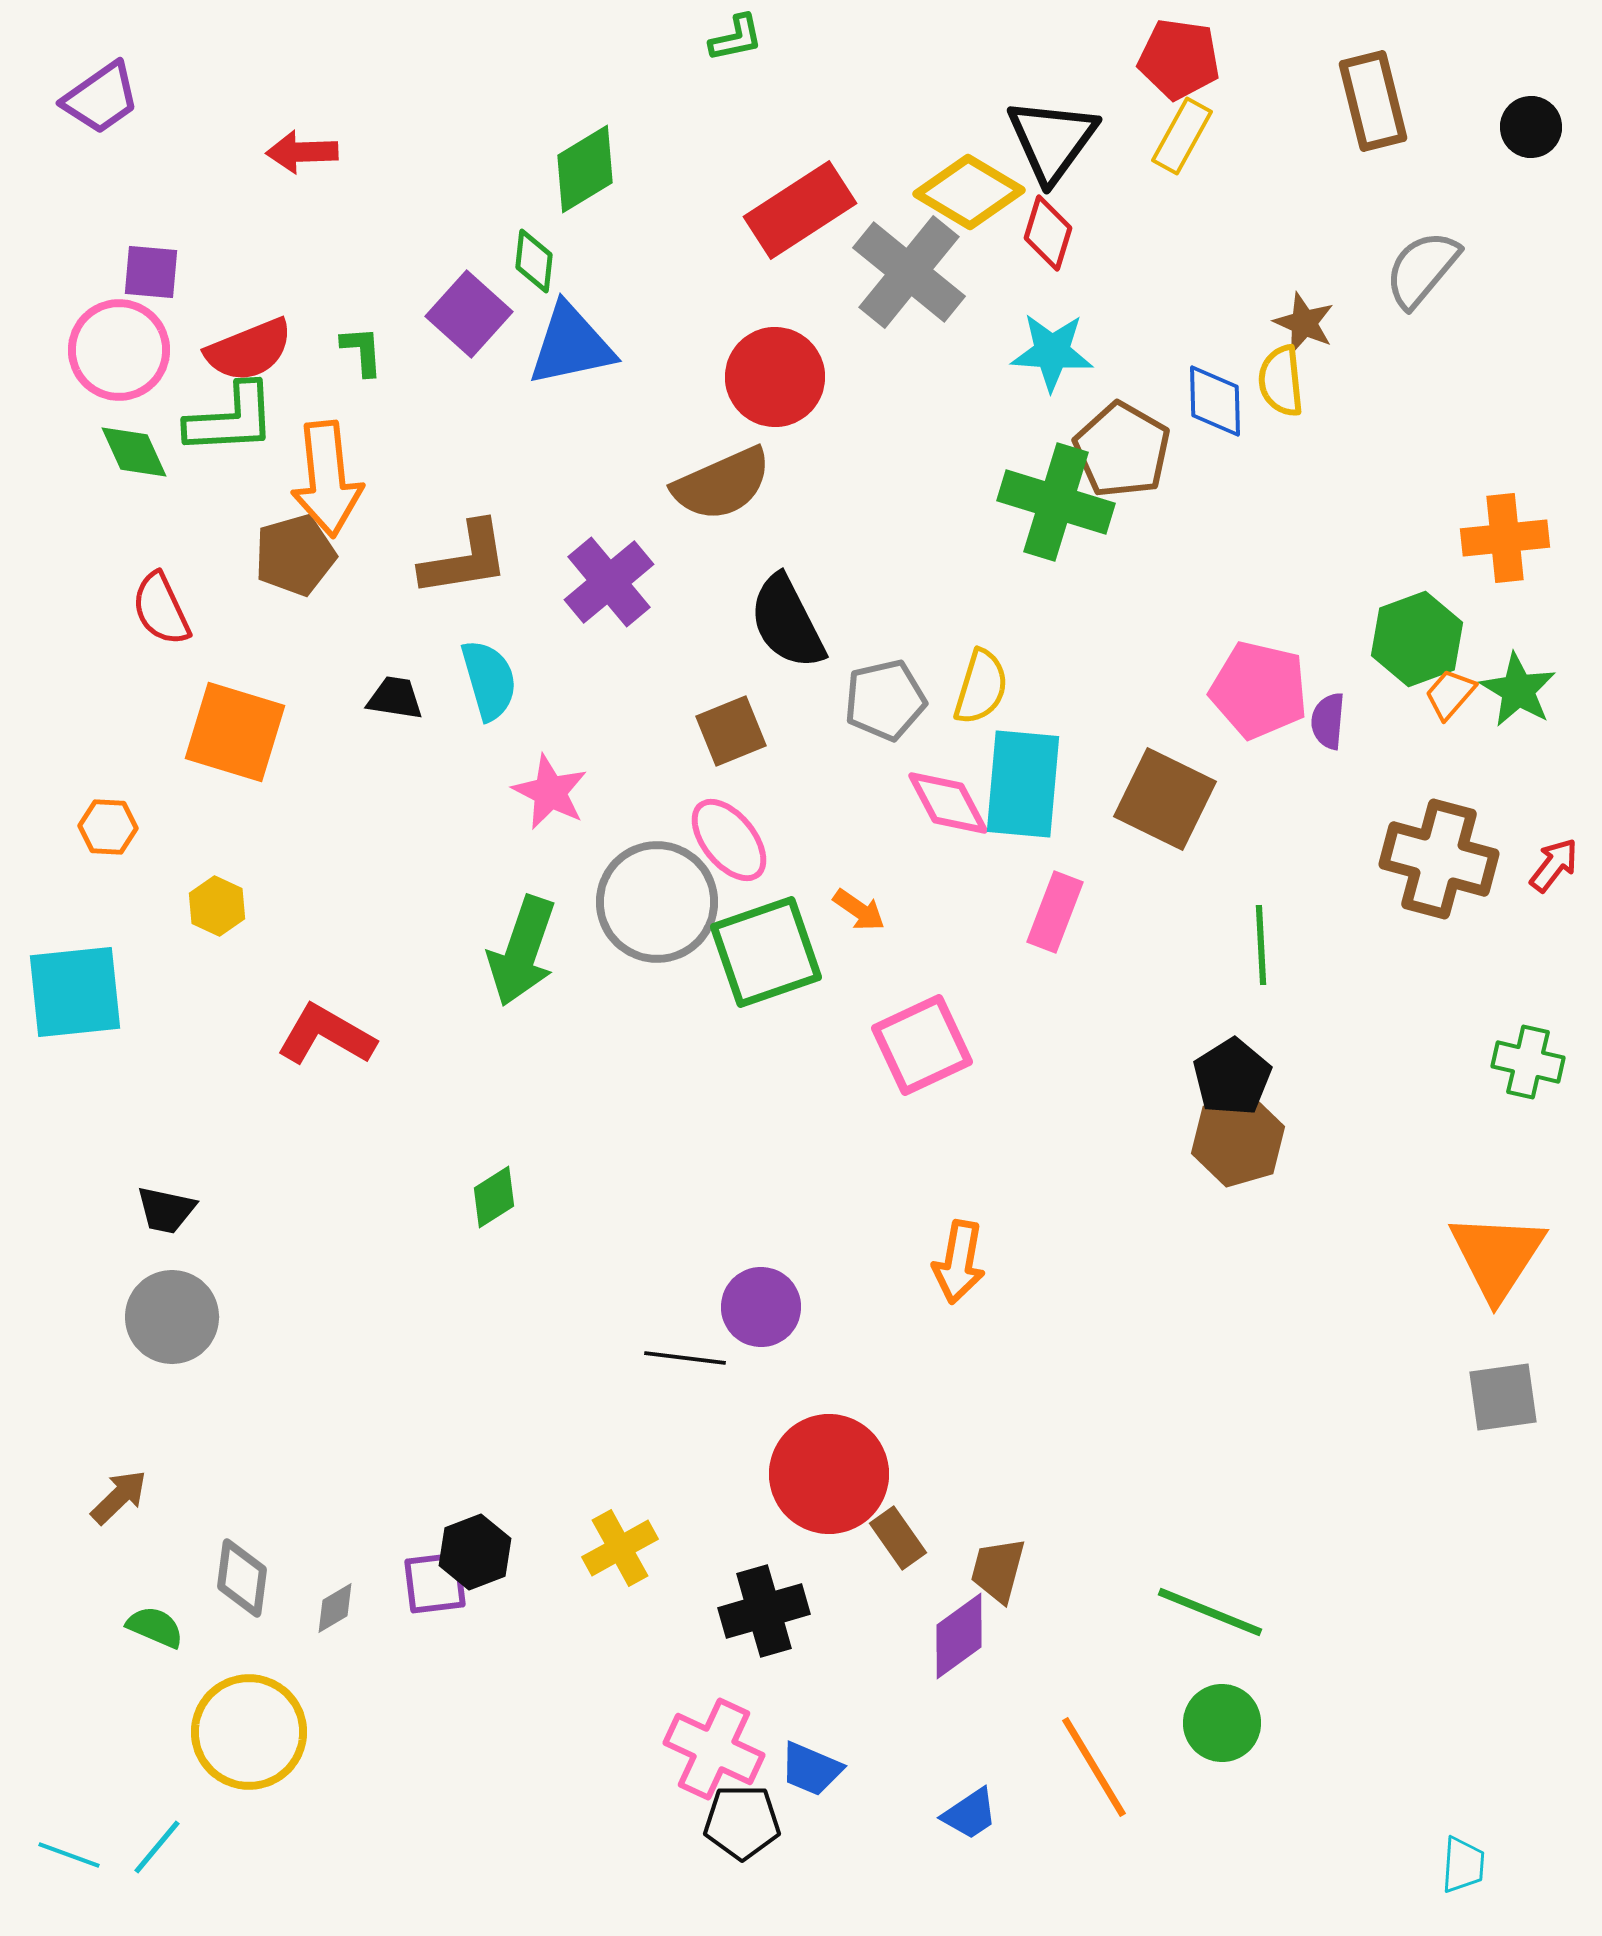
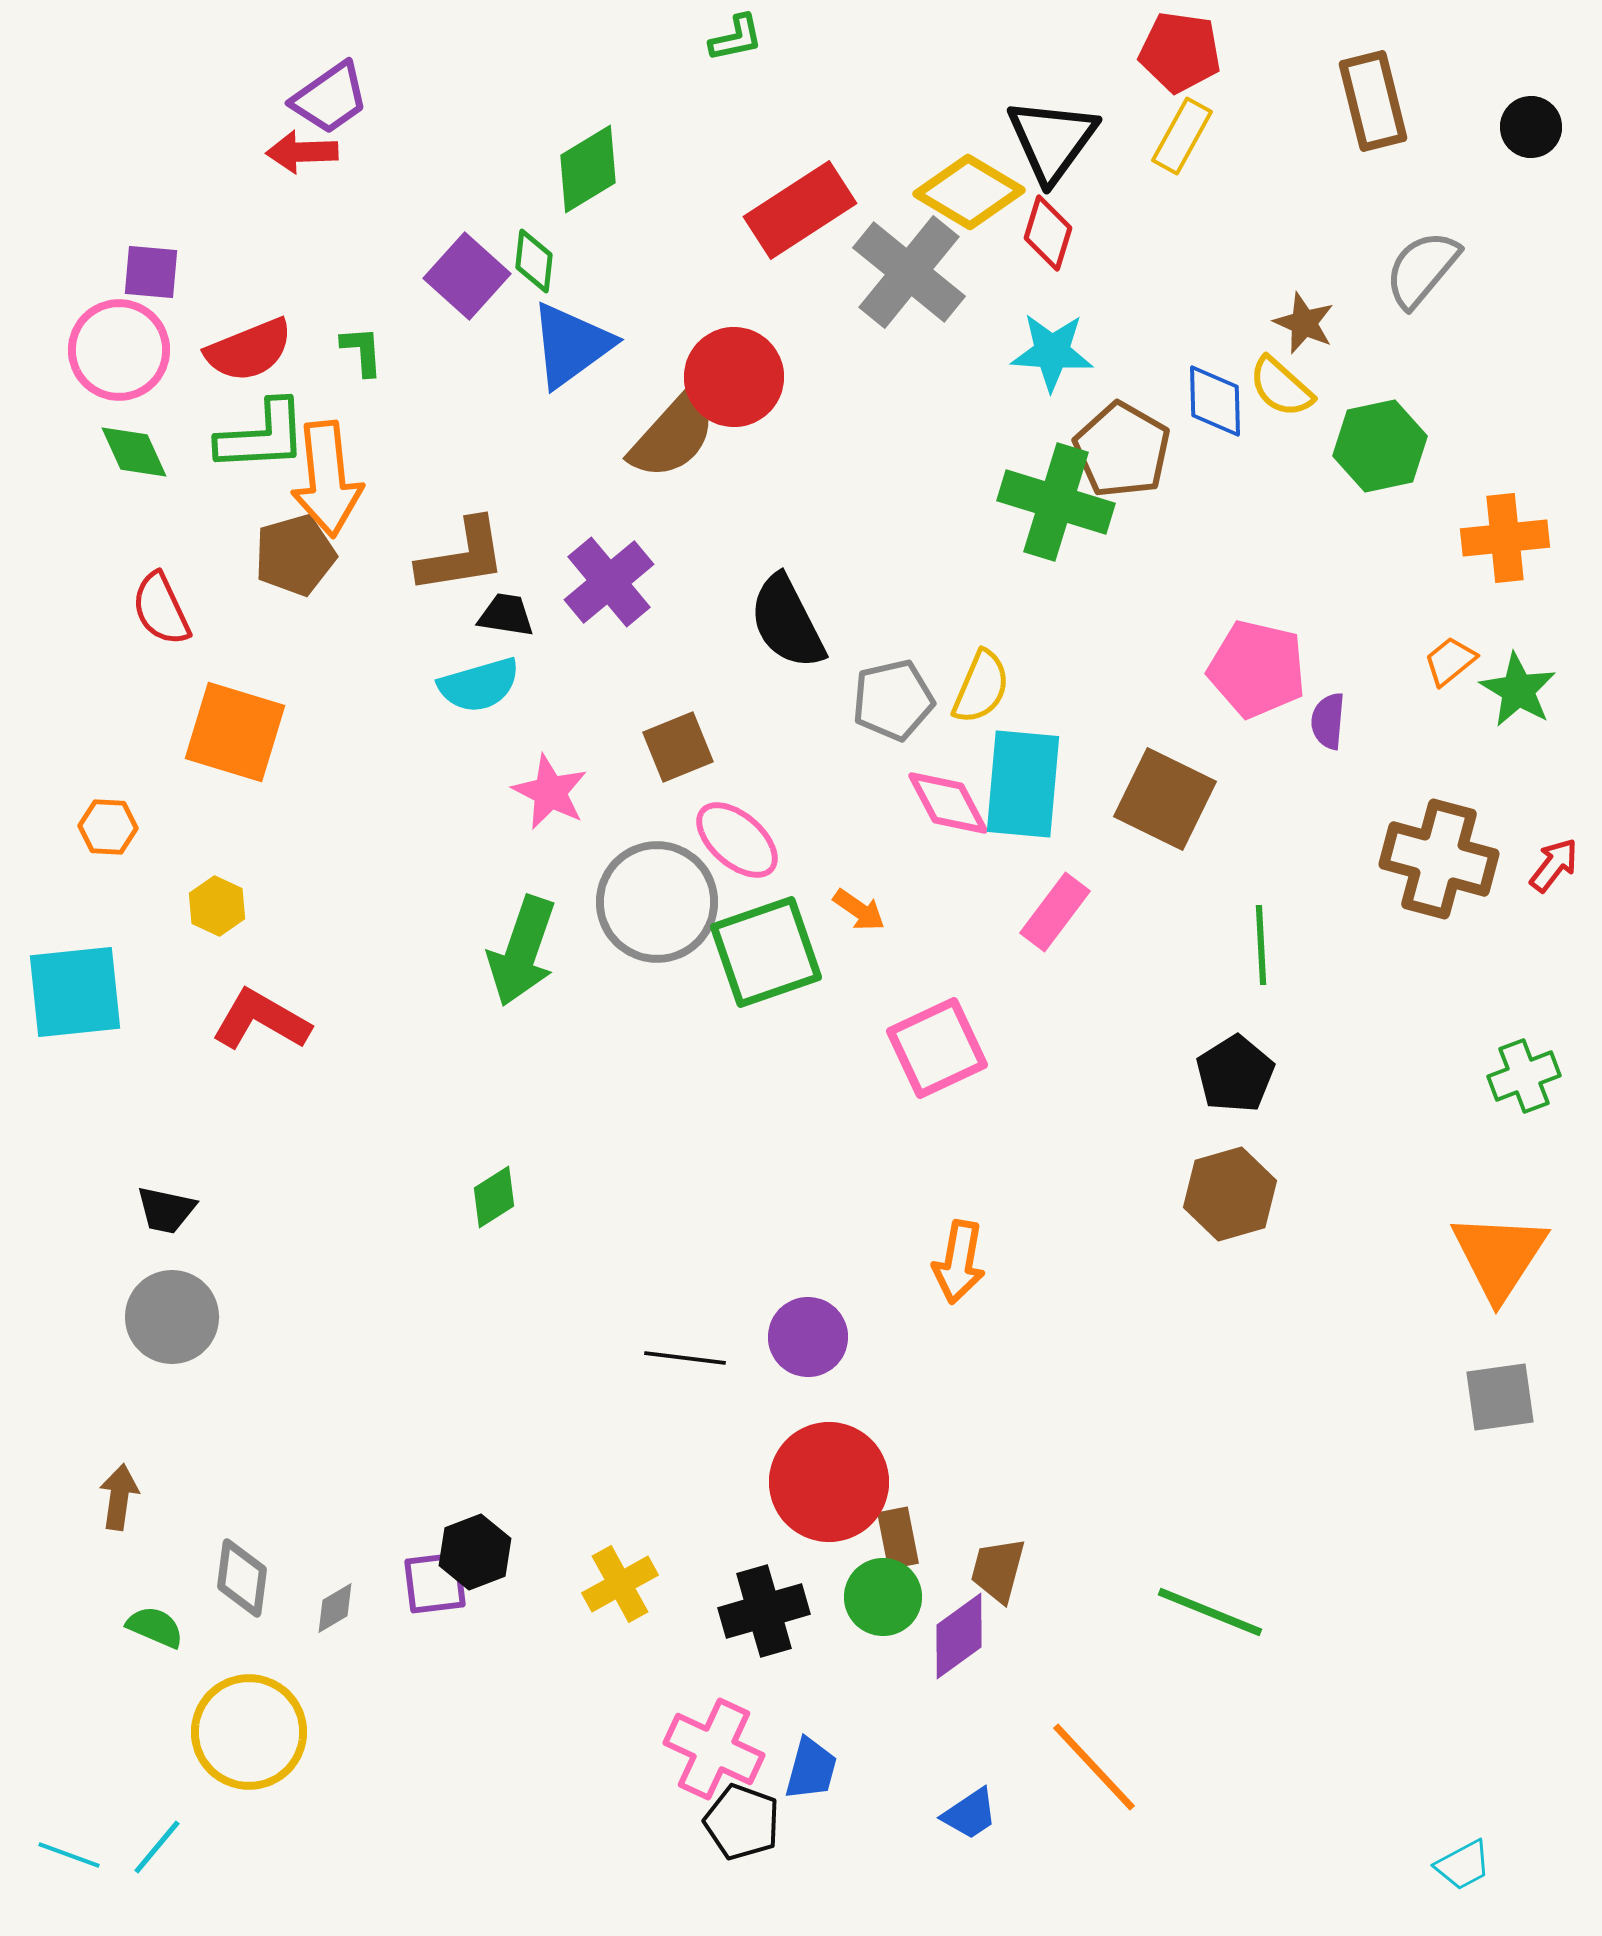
red pentagon at (1179, 59): moved 1 px right, 7 px up
purple trapezoid at (101, 98): moved 229 px right
green diamond at (585, 169): moved 3 px right
purple square at (469, 314): moved 2 px left, 38 px up
blue triangle at (571, 345): rotated 24 degrees counterclockwise
red circle at (775, 377): moved 41 px left
yellow semicircle at (1281, 381): moved 6 px down; rotated 42 degrees counterclockwise
green L-shape at (231, 419): moved 31 px right, 17 px down
brown semicircle at (722, 484): moved 49 px left, 49 px up; rotated 24 degrees counterclockwise
brown L-shape at (465, 559): moved 3 px left, 3 px up
green hexagon at (1417, 639): moved 37 px left, 193 px up; rotated 8 degrees clockwise
cyan semicircle at (489, 680): moved 10 px left, 5 px down; rotated 90 degrees clockwise
yellow semicircle at (981, 687): rotated 6 degrees clockwise
pink pentagon at (1259, 690): moved 2 px left, 21 px up
orange trapezoid at (1450, 694): moved 33 px up; rotated 10 degrees clockwise
black trapezoid at (395, 698): moved 111 px right, 83 px up
gray pentagon at (885, 700): moved 8 px right
brown square at (731, 731): moved 53 px left, 16 px down
pink ellipse at (729, 840): moved 8 px right; rotated 10 degrees counterclockwise
pink rectangle at (1055, 912): rotated 16 degrees clockwise
red L-shape at (326, 1035): moved 65 px left, 15 px up
pink square at (922, 1045): moved 15 px right, 3 px down
green cross at (1528, 1062): moved 4 px left, 14 px down; rotated 34 degrees counterclockwise
black pentagon at (1232, 1077): moved 3 px right, 3 px up
brown hexagon at (1238, 1140): moved 8 px left, 54 px down
orange triangle at (1497, 1256): moved 2 px right
purple circle at (761, 1307): moved 47 px right, 30 px down
gray square at (1503, 1397): moved 3 px left
red circle at (829, 1474): moved 8 px down
brown arrow at (119, 1497): rotated 38 degrees counterclockwise
brown rectangle at (898, 1538): rotated 24 degrees clockwise
yellow cross at (620, 1548): moved 36 px down
green circle at (1222, 1723): moved 339 px left, 126 px up
orange line at (1094, 1767): rotated 12 degrees counterclockwise
blue trapezoid at (811, 1769): rotated 98 degrees counterclockwise
black pentagon at (742, 1822): rotated 20 degrees clockwise
cyan trapezoid at (1463, 1865): rotated 58 degrees clockwise
